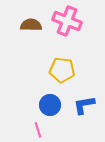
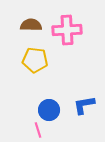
pink cross: moved 9 px down; rotated 24 degrees counterclockwise
yellow pentagon: moved 27 px left, 10 px up
blue circle: moved 1 px left, 5 px down
